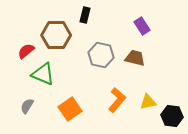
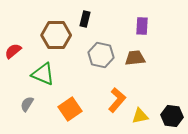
black rectangle: moved 4 px down
purple rectangle: rotated 36 degrees clockwise
red semicircle: moved 13 px left
brown trapezoid: rotated 20 degrees counterclockwise
yellow triangle: moved 8 px left, 14 px down
gray semicircle: moved 2 px up
